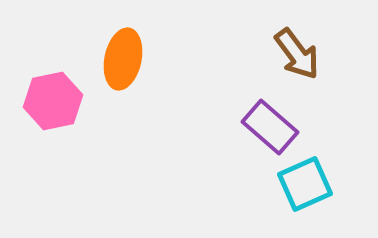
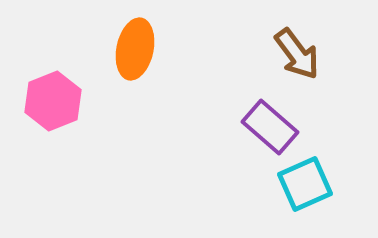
orange ellipse: moved 12 px right, 10 px up
pink hexagon: rotated 10 degrees counterclockwise
